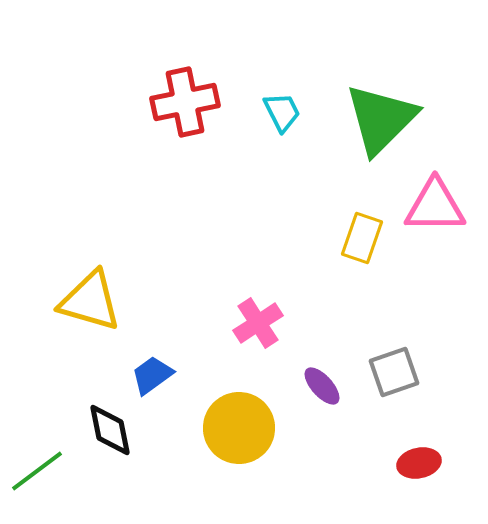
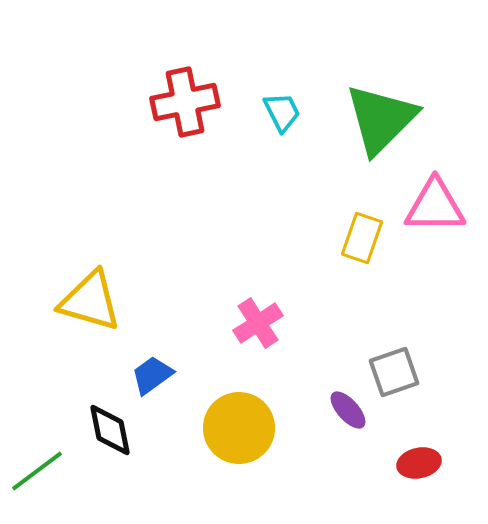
purple ellipse: moved 26 px right, 24 px down
